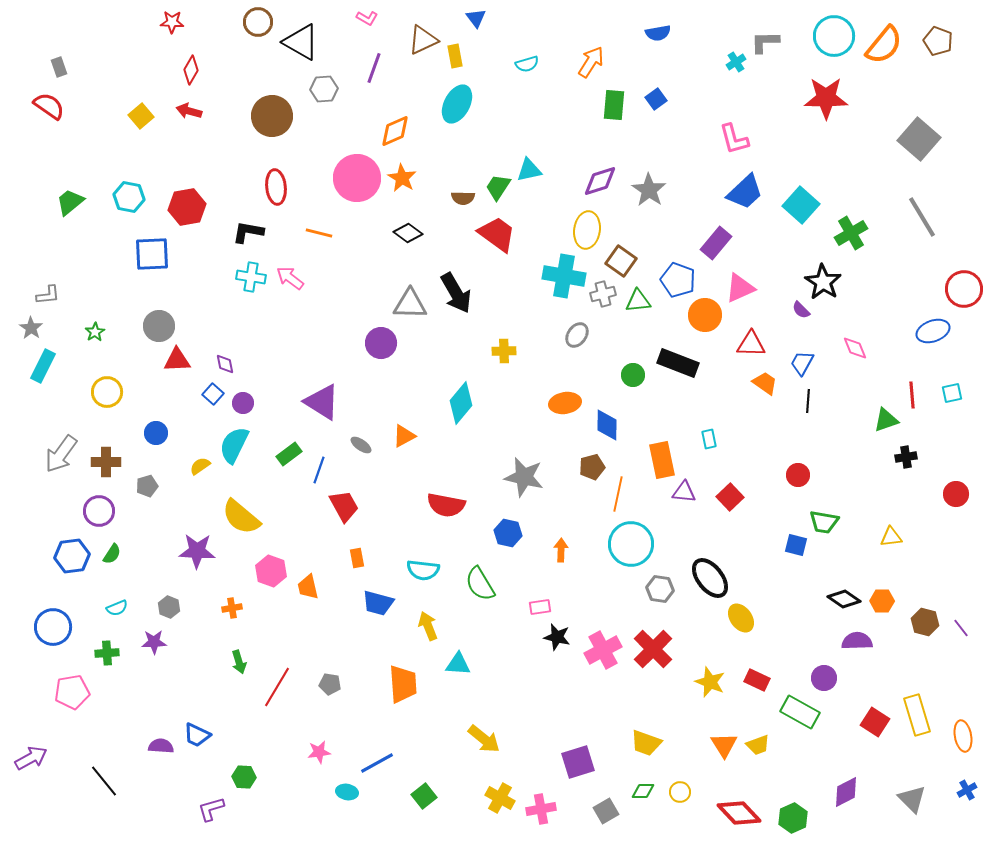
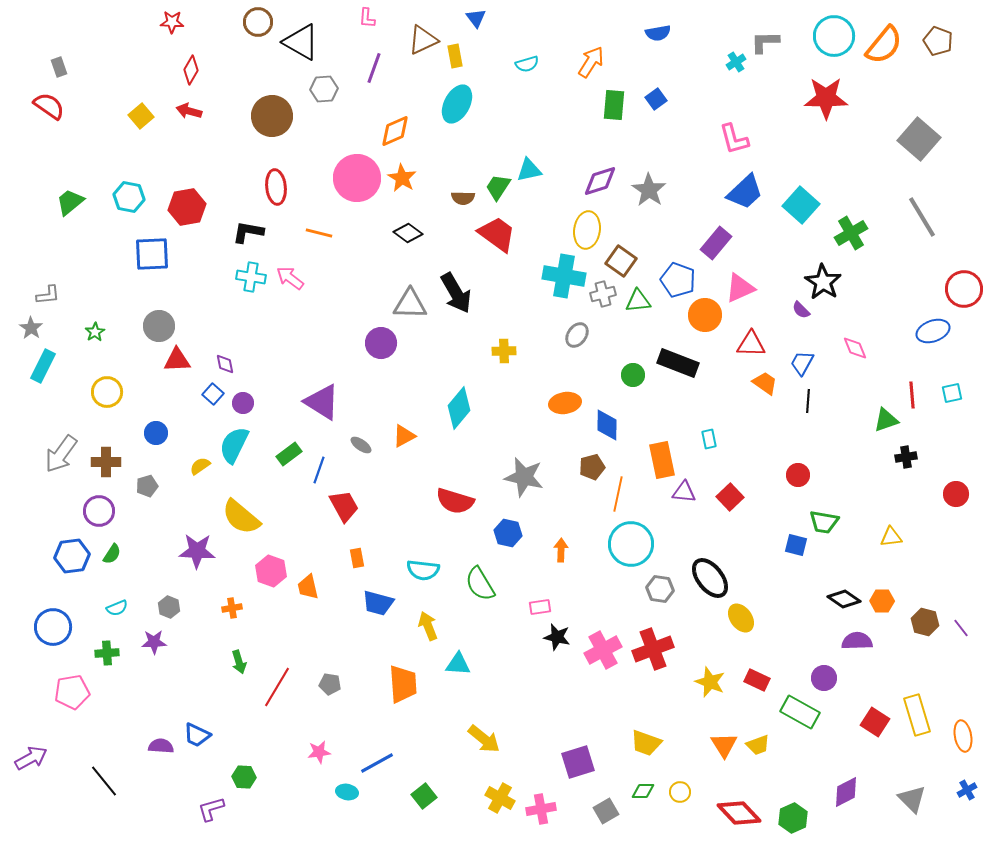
pink L-shape at (367, 18): rotated 65 degrees clockwise
cyan diamond at (461, 403): moved 2 px left, 5 px down
red semicircle at (446, 505): moved 9 px right, 4 px up; rotated 6 degrees clockwise
red cross at (653, 649): rotated 24 degrees clockwise
